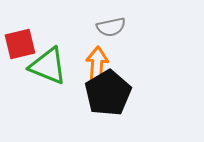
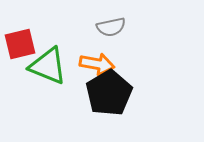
orange arrow: rotated 96 degrees clockwise
black pentagon: moved 1 px right
